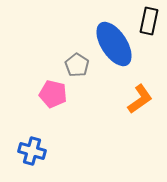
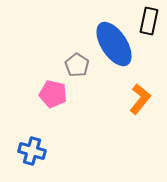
orange L-shape: rotated 16 degrees counterclockwise
